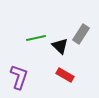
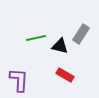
black triangle: rotated 30 degrees counterclockwise
purple L-shape: moved 3 px down; rotated 15 degrees counterclockwise
